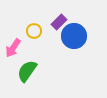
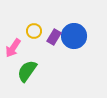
purple rectangle: moved 5 px left, 15 px down; rotated 14 degrees counterclockwise
